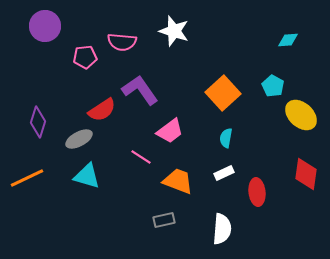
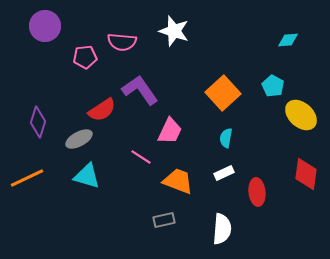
pink trapezoid: rotated 28 degrees counterclockwise
